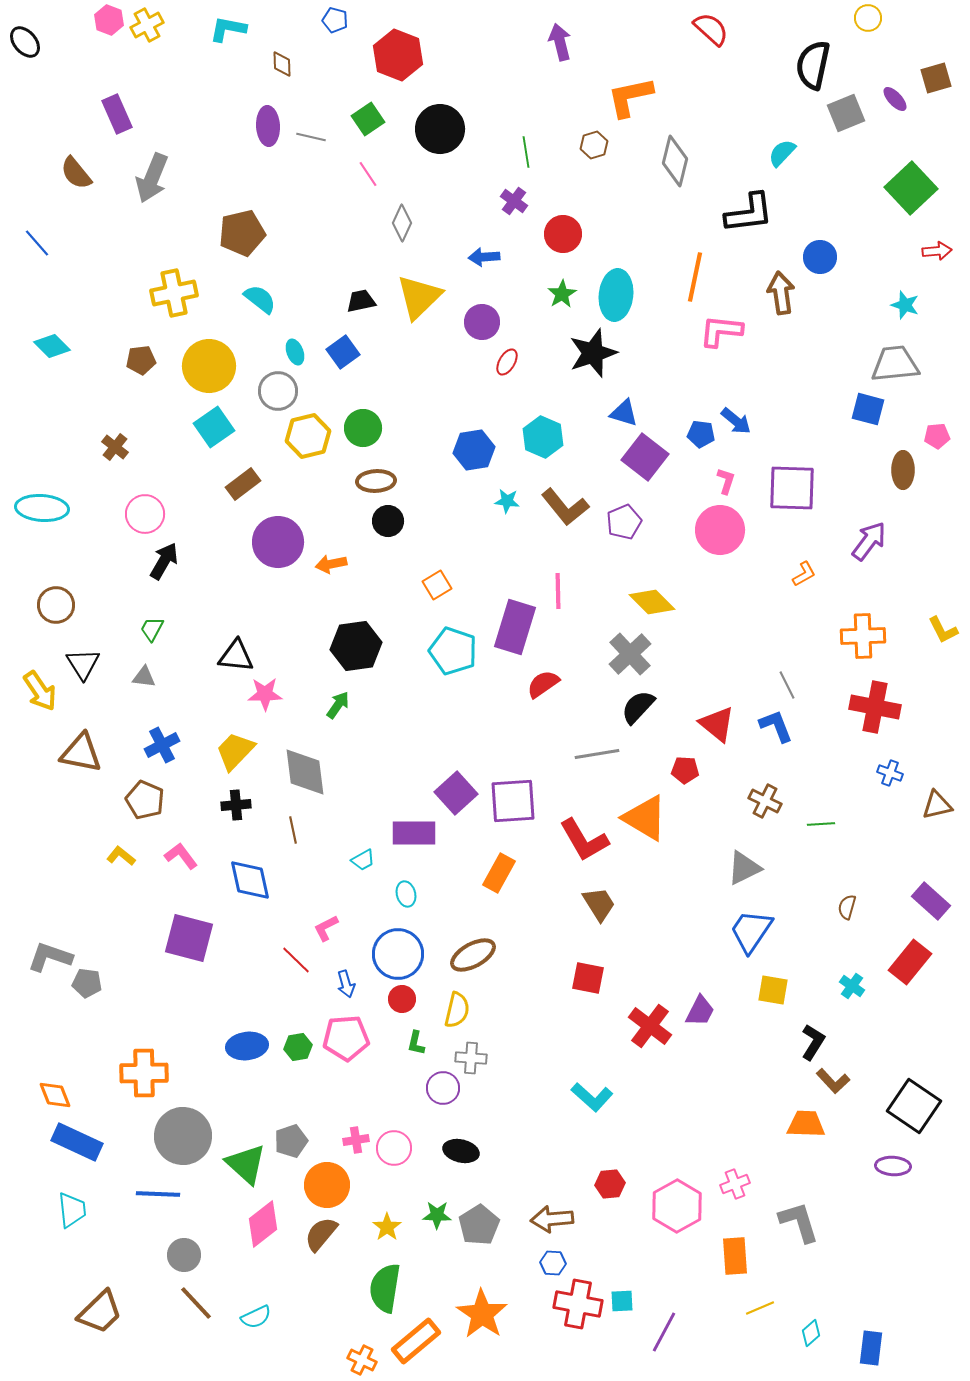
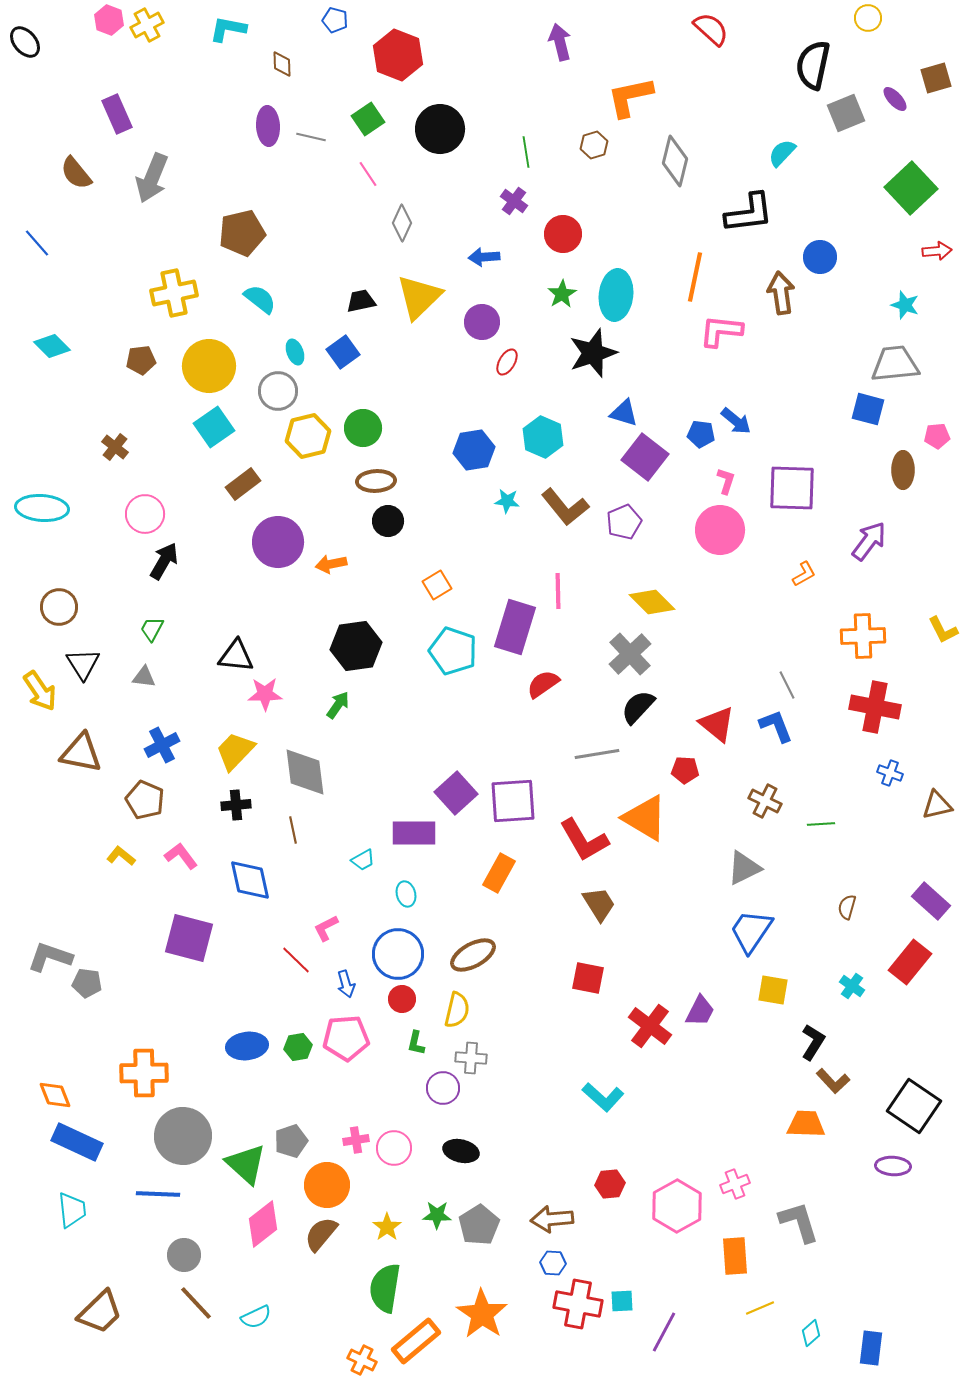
brown circle at (56, 605): moved 3 px right, 2 px down
cyan L-shape at (592, 1097): moved 11 px right
